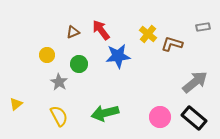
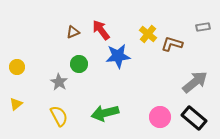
yellow circle: moved 30 px left, 12 px down
